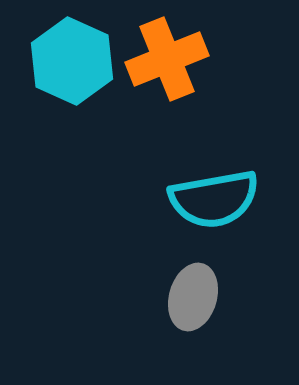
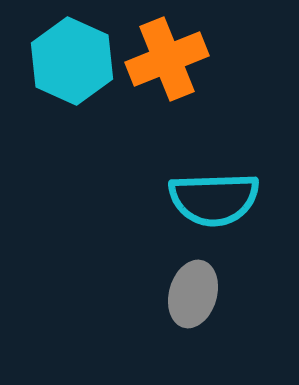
cyan semicircle: rotated 8 degrees clockwise
gray ellipse: moved 3 px up
